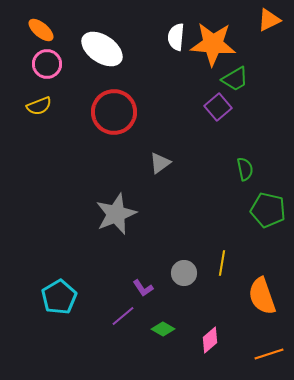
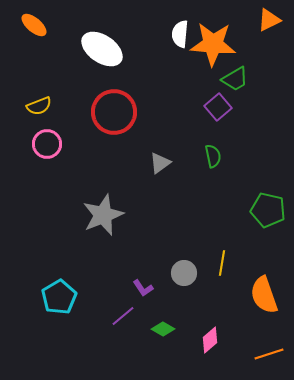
orange ellipse: moved 7 px left, 5 px up
white semicircle: moved 4 px right, 3 px up
pink circle: moved 80 px down
green semicircle: moved 32 px left, 13 px up
gray star: moved 13 px left, 1 px down
orange semicircle: moved 2 px right, 1 px up
